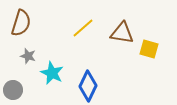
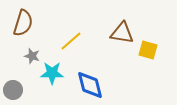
brown semicircle: moved 2 px right
yellow line: moved 12 px left, 13 px down
yellow square: moved 1 px left, 1 px down
gray star: moved 4 px right
cyan star: rotated 25 degrees counterclockwise
blue diamond: moved 2 px right, 1 px up; rotated 40 degrees counterclockwise
